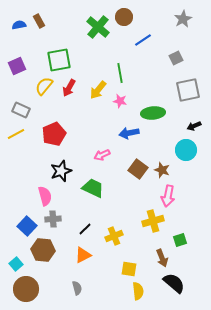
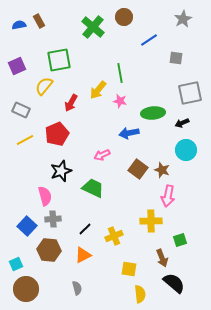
green cross at (98, 27): moved 5 px left
blue line at (143, 40): moved 6 px right
gray square at (176, 58): rotated 32 degrees clockwise
red arrow at (69, 88): moved 2 px right, 15 px down
gray square at (188, 90): moved 2 px right, 3 px down
black arrow at (194, 126): moved 12 px left, 3 px up
yellow line at (16, 134): moved 9 px right, 6 px down
red pentagon at (54, 134): moved 3 px right
yellow cross at (153, 221): moved 2 px left; rotated 15 degrees clockwise
brown hexagon at (43, 250): moved 6 px right
cyan square at (16, 264): rotated 16 degrees clockwise
yellow semicircle at (138, 291): moved 2 px right, 3 px down
